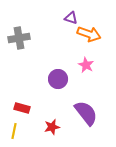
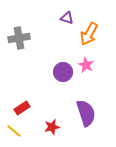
purple triangle: moved 4 px left
orange arrow: rotated 100 degrees clockwise
purple circle: moved 5 px right, 7 px up
red rectangle: rotated 49 degrees counterclockwise
purple semicircle: rotated 20 degrees clockwise
yellow line: rotated 63 degrees counterclockwise
